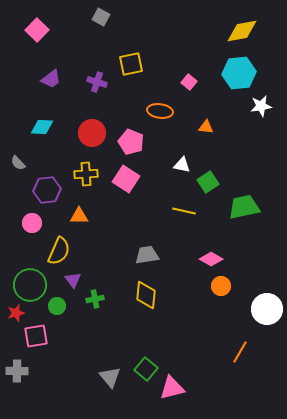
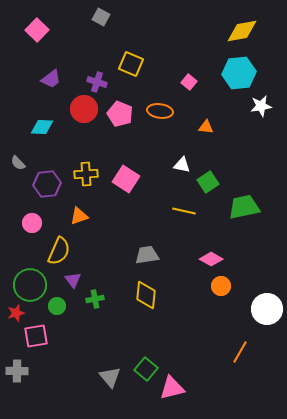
yellow square at (131, 64): rotated 35 degrees clockwise
red circle at (92, 133): moved 8 px left, 24 px up
pink pentagon at (131, 142): moved 11 px left, 28 px up
purple hexagon at (47, 190): moved 6 px up
orange triangle at (79, 216): rotated 18 degrees counterclockwise
